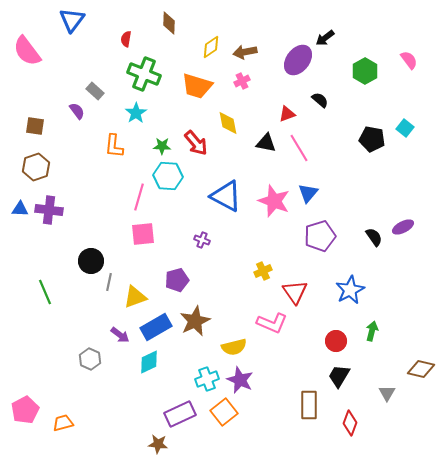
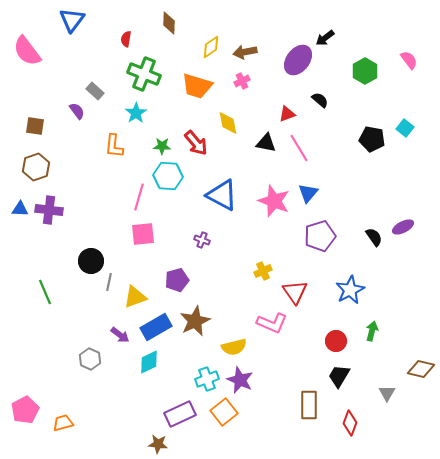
blue triangle at (226, 196): moved 4 px left, 1 px up
